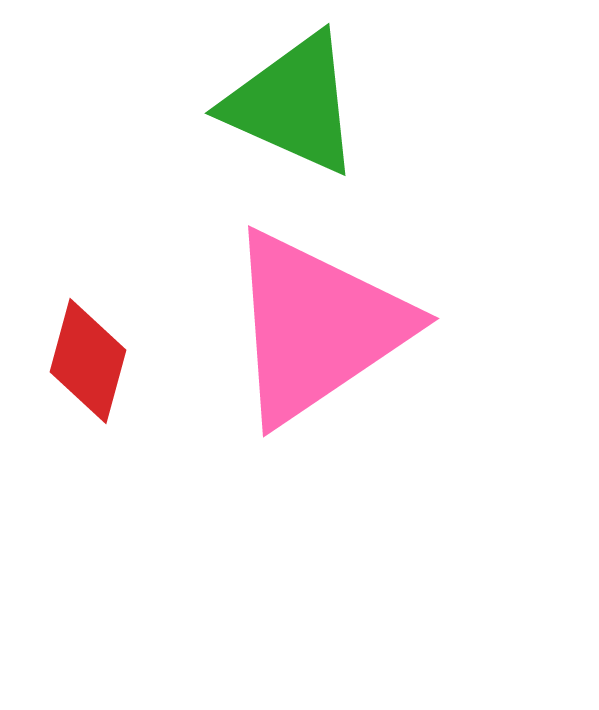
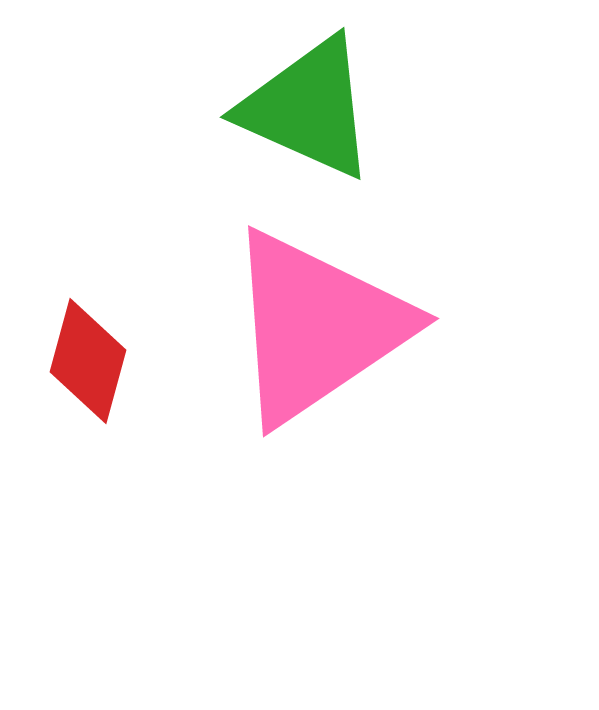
green triangle: moved 15 px right, 4 px down
